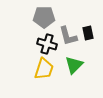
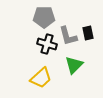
yellow trapezoid: moved 3 px left, 9 px down; rotated 30 degrees clockwise
